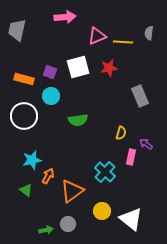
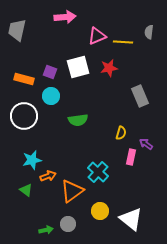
gray semicircle: moved 1 px up
cyan cross: moved 7 px left
orange arrow: rotated 42 degrees clockwise
yellow circle: moved 2 px left
